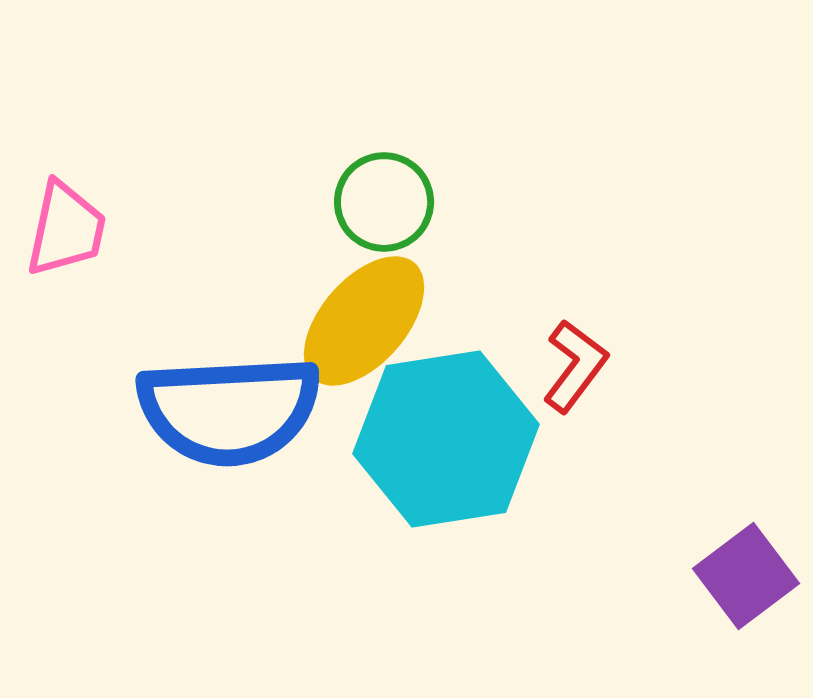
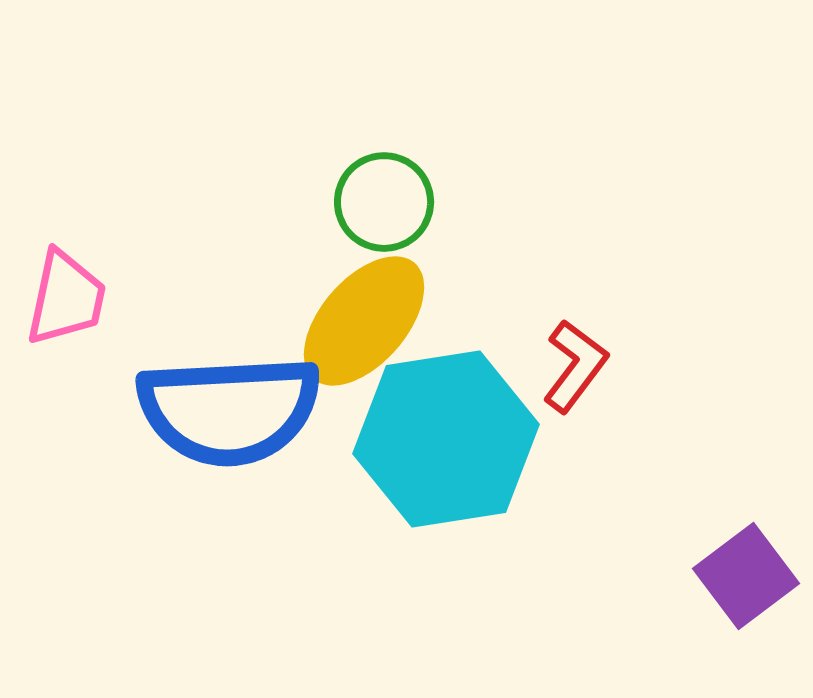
pink trapezoid: moved 69 px down
